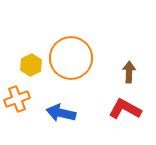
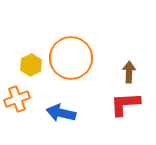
red L-shape: moved 5 px up; rotated 32 degrees counterclockwise
